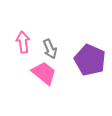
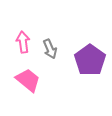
purple pentagon: rotated 12 degrees clockwise
pink trapezoid: moved 16 px left, 7 px down
